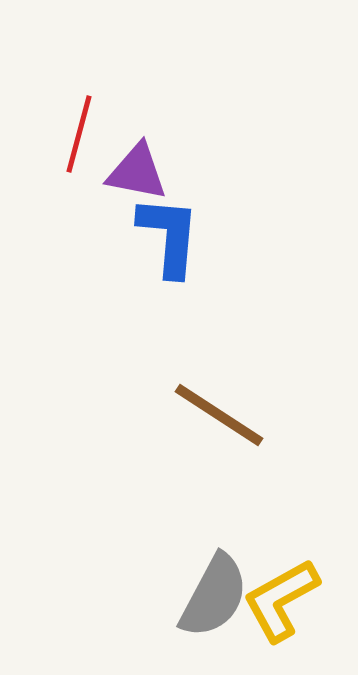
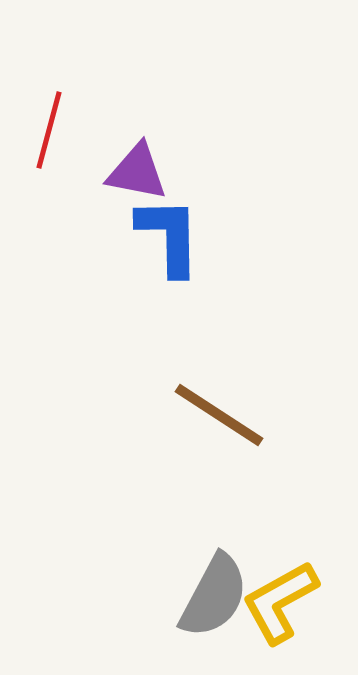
red line: moved 30 px left, 4 px up
blue L-shape: rotated 6 degrees counterclockwise
yellow L-shape: moved 1 px left, 2 px down
